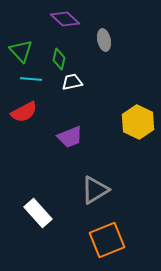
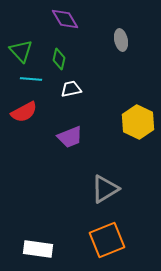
purple diamond: rotated 16 degrees clockwise
gray ellipse: moved 17 px right
white trapezoid: moved 1 px left, 7 px down
gray triangle: moved 10 px right, 1 px up
white rectangle: moved 36 px down; rotated 40 degrees counterclockwise
